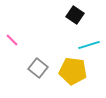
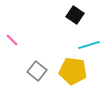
gray square: moved 1 px left, 3 px down
